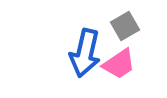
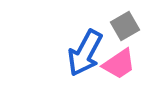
blue arrow: rotated 15 degrees clockwise
